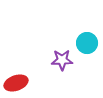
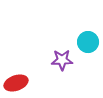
cyan circle: moved 1 px right, 1 px up
